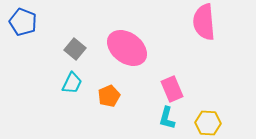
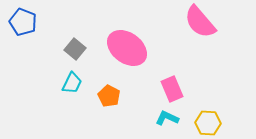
pink semicircle: moved 4 px left; rotated 36 degrees counterclockwise
orange pentagon: rotated 20 degrees counterclockwise
cyan L-shape: rotated 100 degrees clockwise
